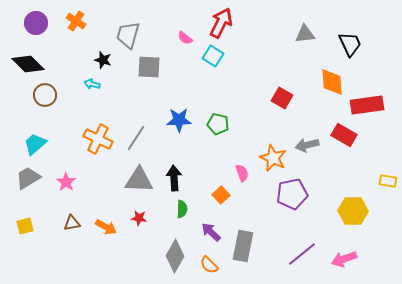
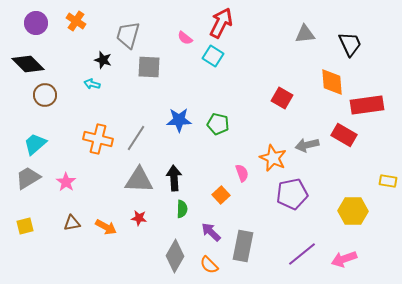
orange cross at (98, 139): rotated 12 degrees counterclockwise
